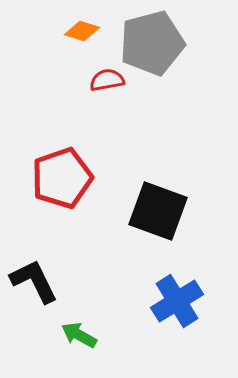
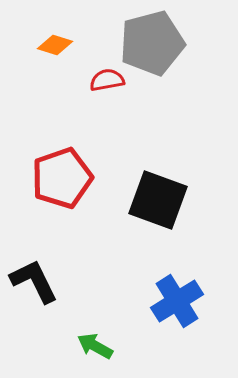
orange diamond: moved 27 px left, 14 px down
black square: moved 11 px up
green arrow: moved 16 px right, 11 px down
